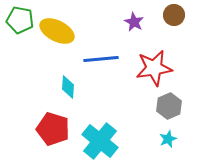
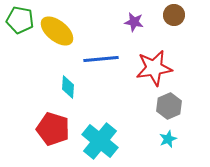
purple star: rotated 18 degrees counterclockwise
yellow ellipse: rotated 12 degrees clockwise
